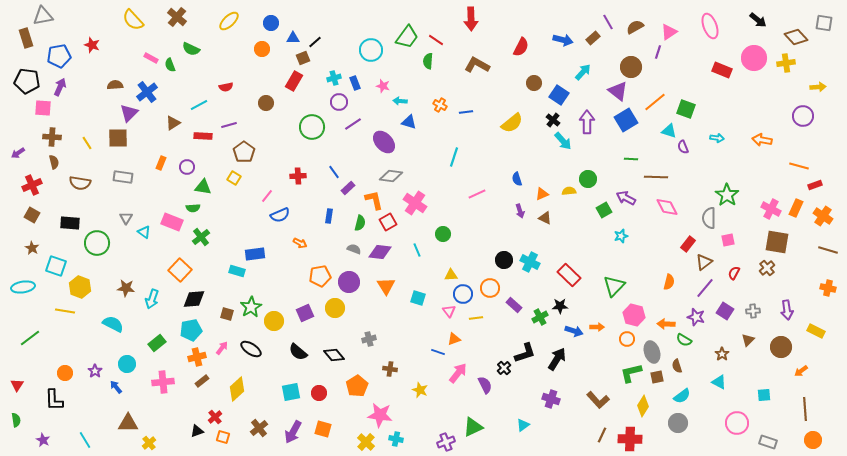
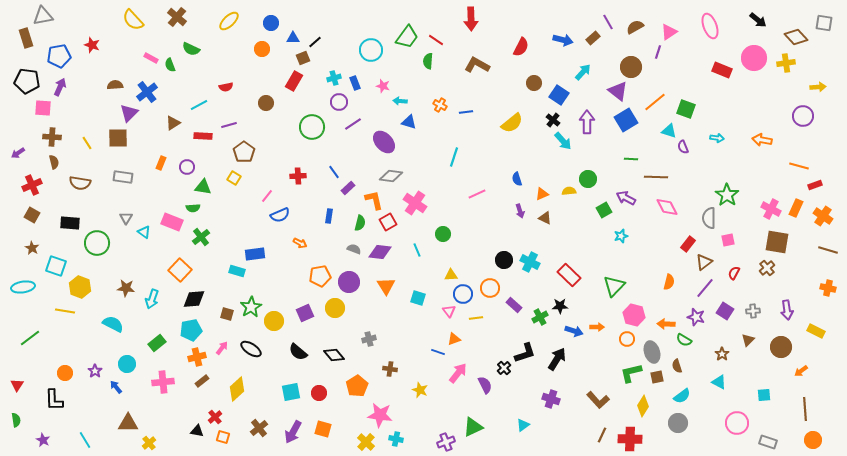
black triangle at (197, 431): rotated 32 degrees clockwise
